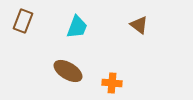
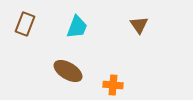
brown rectangle: moved 2 px right, 3 px down
brown triangle: rotated 18 degrees clockwise
orange cross: moved 1 px right, 2 px down
